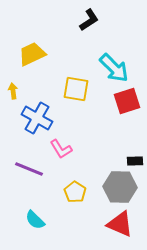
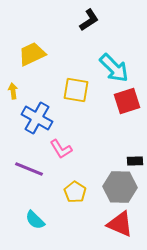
yellow square: moved 1 px down
